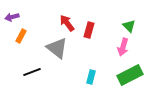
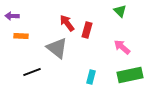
purple arrow: moved 1 px up; rotated 16 degrees clockwise
green triangle: moved 9 px left, 15 px up
red rectangle: moved 2 px left
orange rectangle: rotated 64 degrees clockwise
pink arrow: moved 1 px left; rotated 114 degrees clockwise
green rectangle: rotated 15 degrees clockwise
